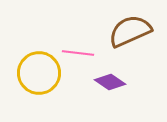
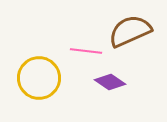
pink line: moved 8 px right, 2 px up
yellow circle: moved 5 px down
